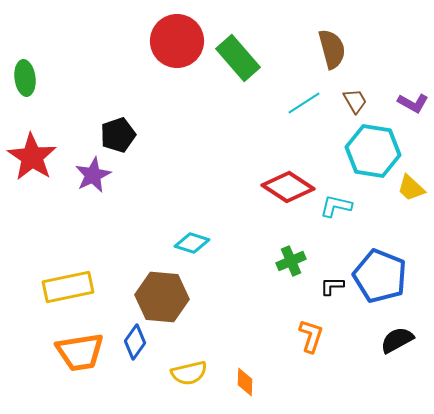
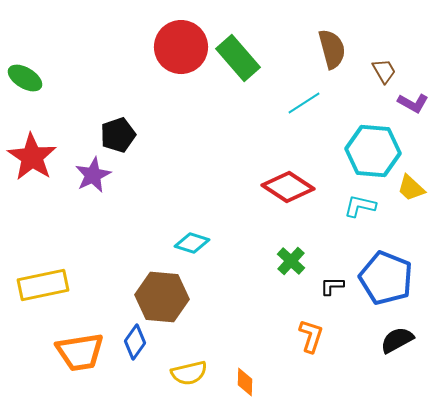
red circle: moved 4 px right, 6 px down
green ellipse: rotated 52 degrees counterclockwise
brown trapezoid: moved 29 px right, 30 px up
cyan hexagon: rotated 4 degrees counterclockwise
cyan L-shape: moved 24 px right
green cross: rotated 24 degrees counterclockwise
blue pentagon: moved 6 px right, 2 px down
yellow rectangle: moved 25 px left, 2 px up
